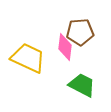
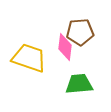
yellow trapezoid: moved 1 px right; rotated 6 degrees counterclockwise
green trapezoid: moved 3 px left, 1 px up; rotated 32 degrees counterclockwise
